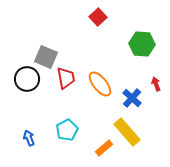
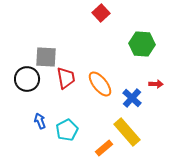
red square: moved 3 px right, 4 px up
gray square: rotated 20 degrees counterclockwise
red arrow: rotated 112 degrees clockwise
blue arrow: moved 11 px right, 17 px up
